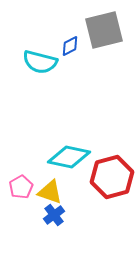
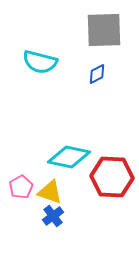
gray square: rotated 12 degrees clockwise
blue diamond: moved 27 px right, 28 px down
red hexagon: rotated 18 degrees clockwise
blue cross: moved 1 px left, 1 px down
